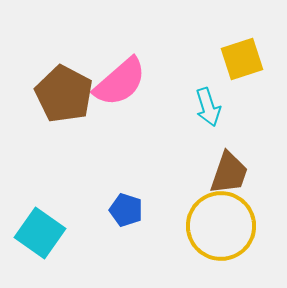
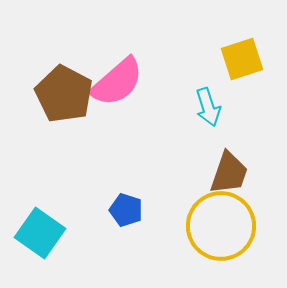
pink semicircle: moved 3 px left
